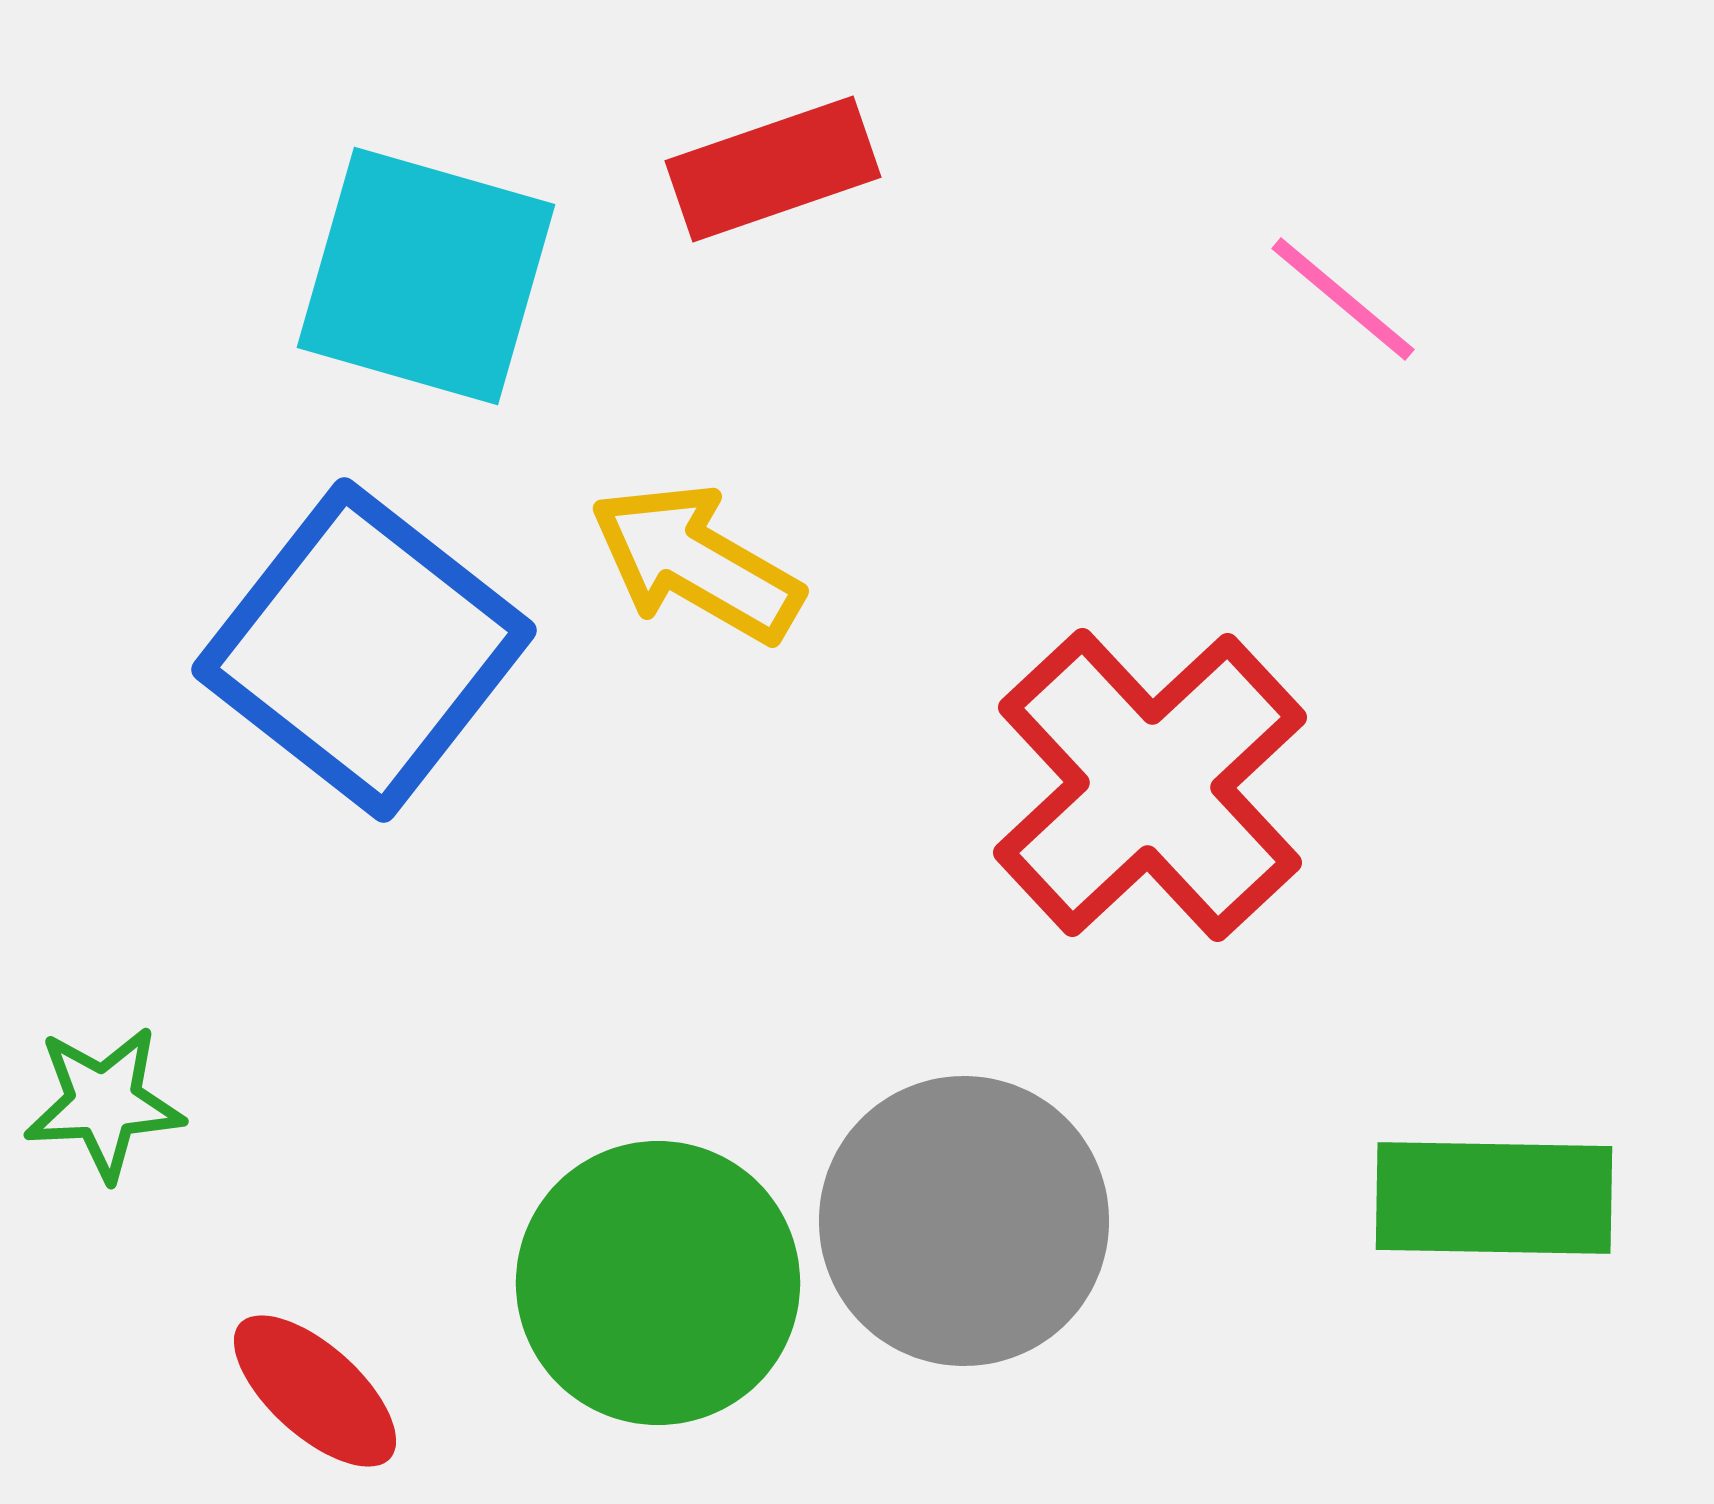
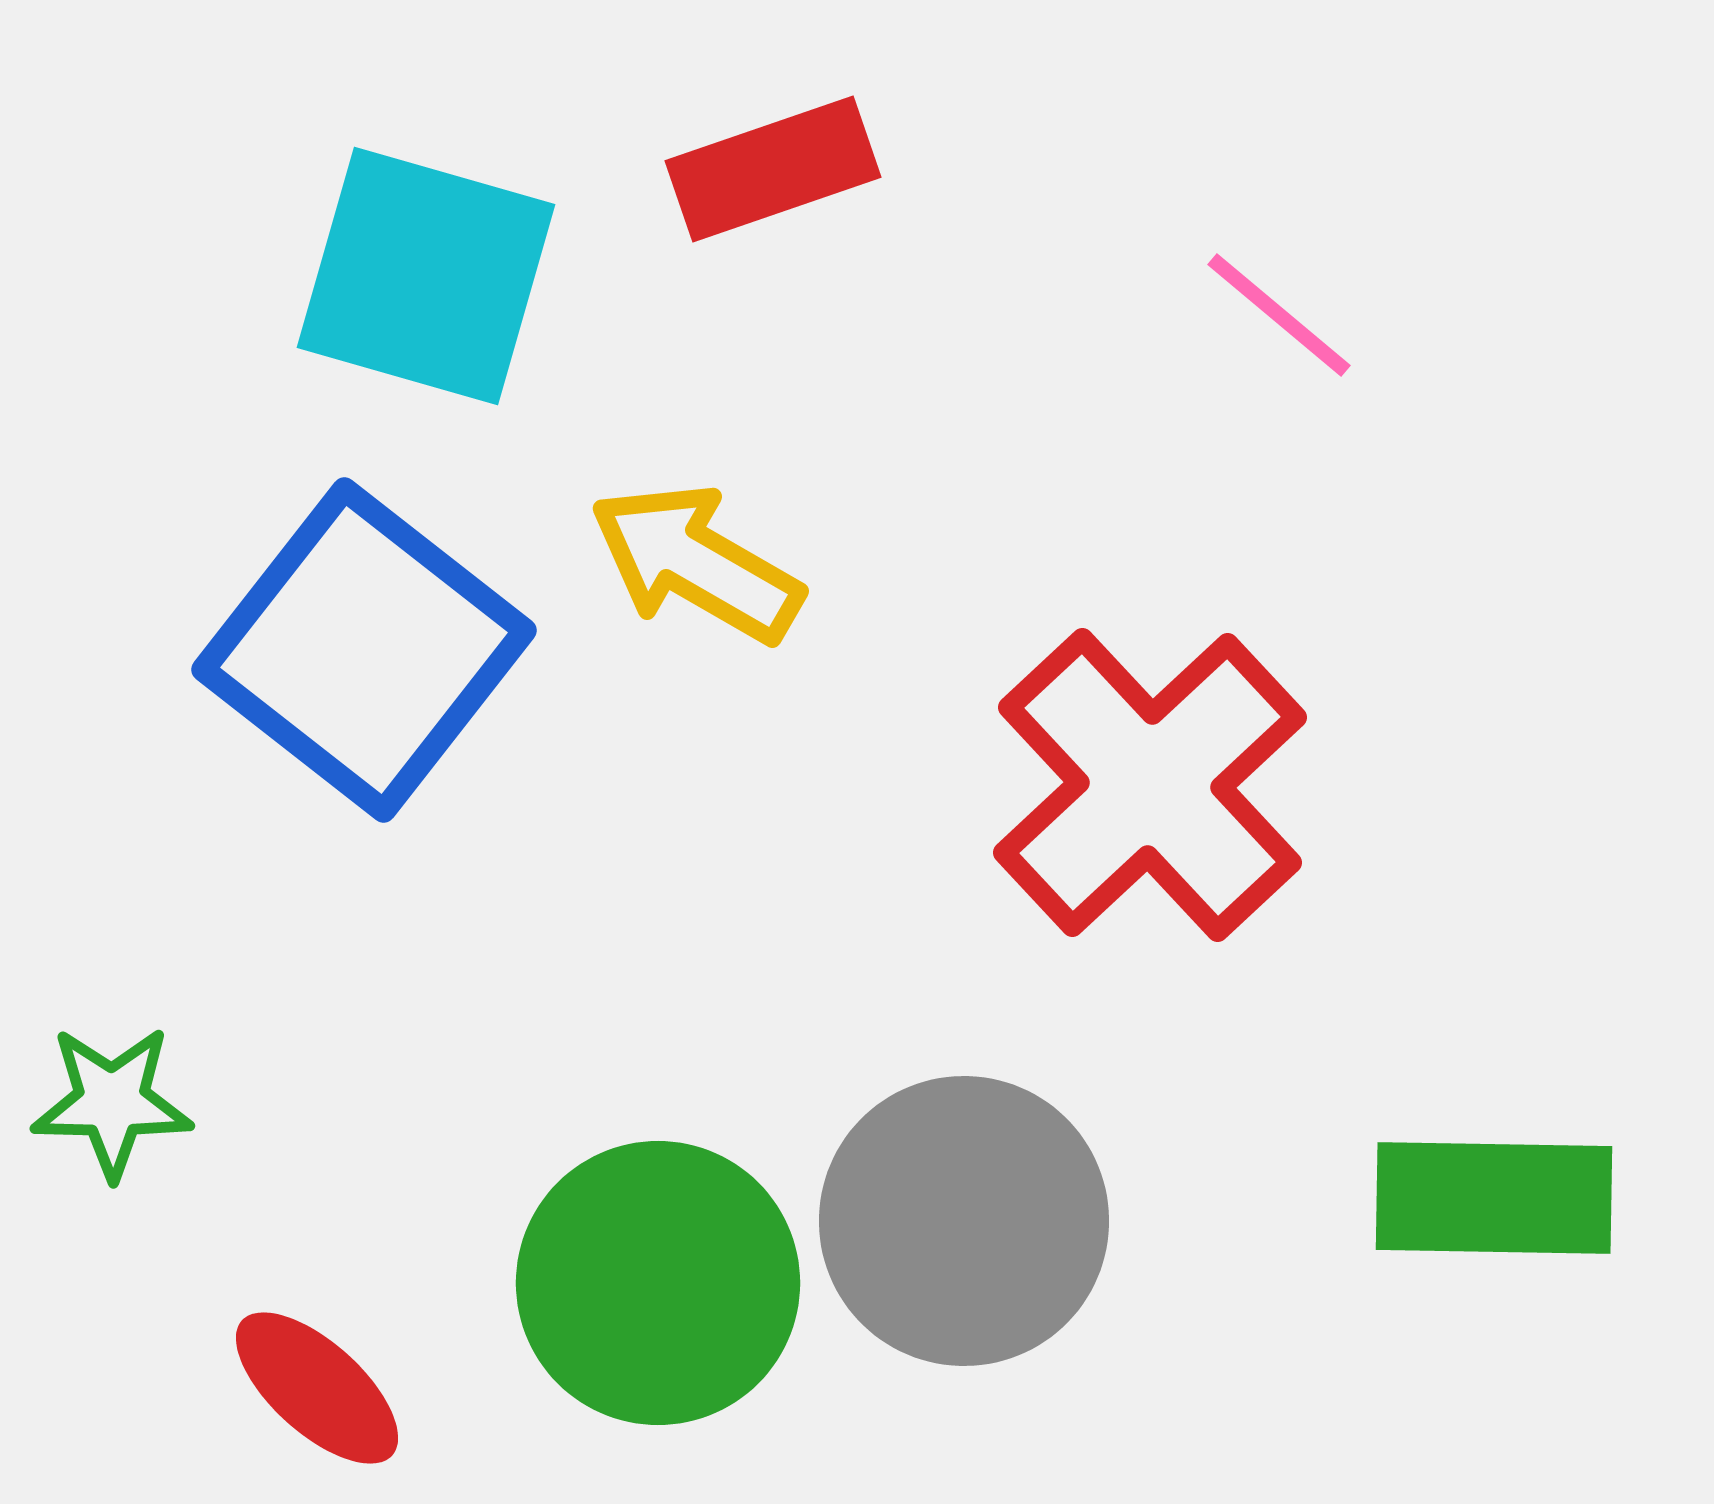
pink line: moved 64 px left, 16 px down
green star: moved 8 px right, 1 px up; rotated 4 degrees clockwise
red ellipse: moved 2 px right, 3 px up
